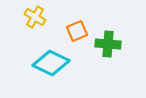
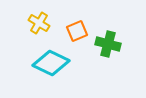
yellow cross: moved 4 px right, 6 px down
green cross: rotated 10 degrees clockwise
